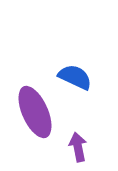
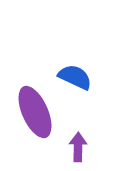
purple arrow: rotated 12 degrees clockwise
